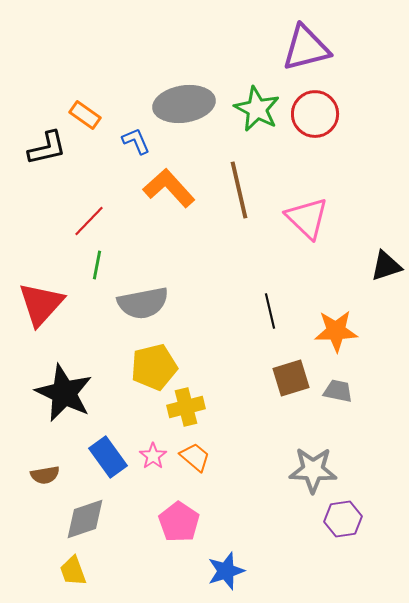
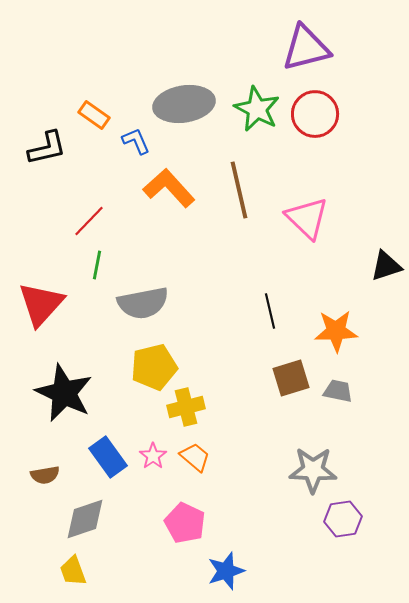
orange rectangle: moved 9 px right
pink pentagon: moved 6 px right, 1 px down; rotated 9 degrees counterclockwise
